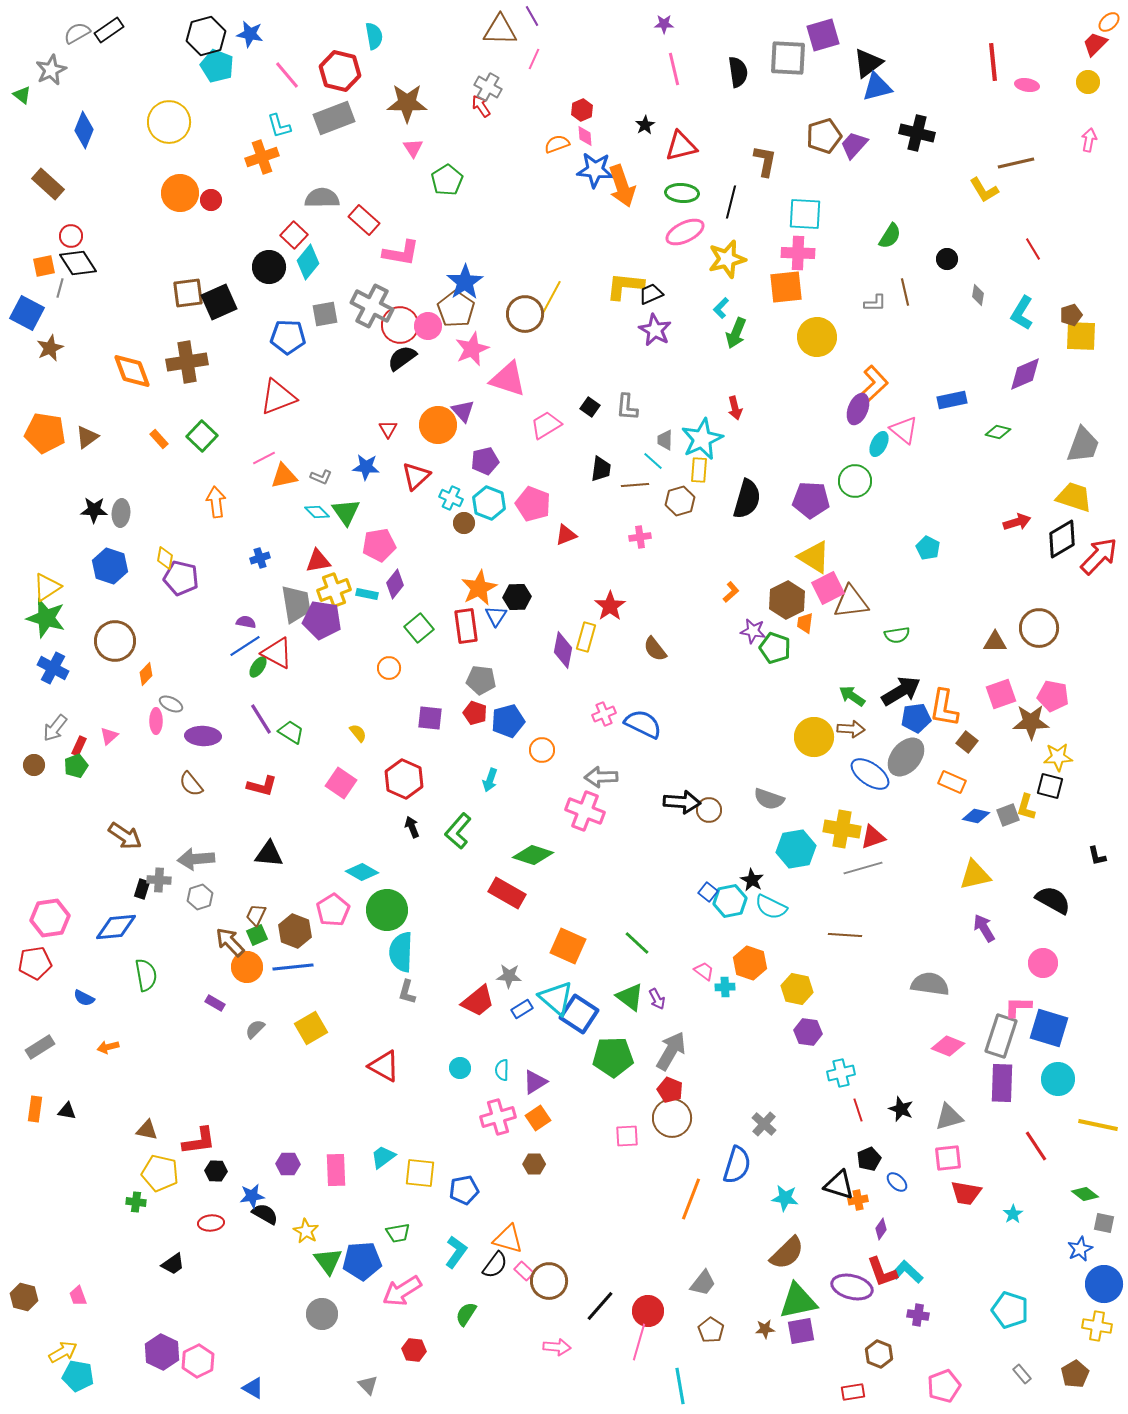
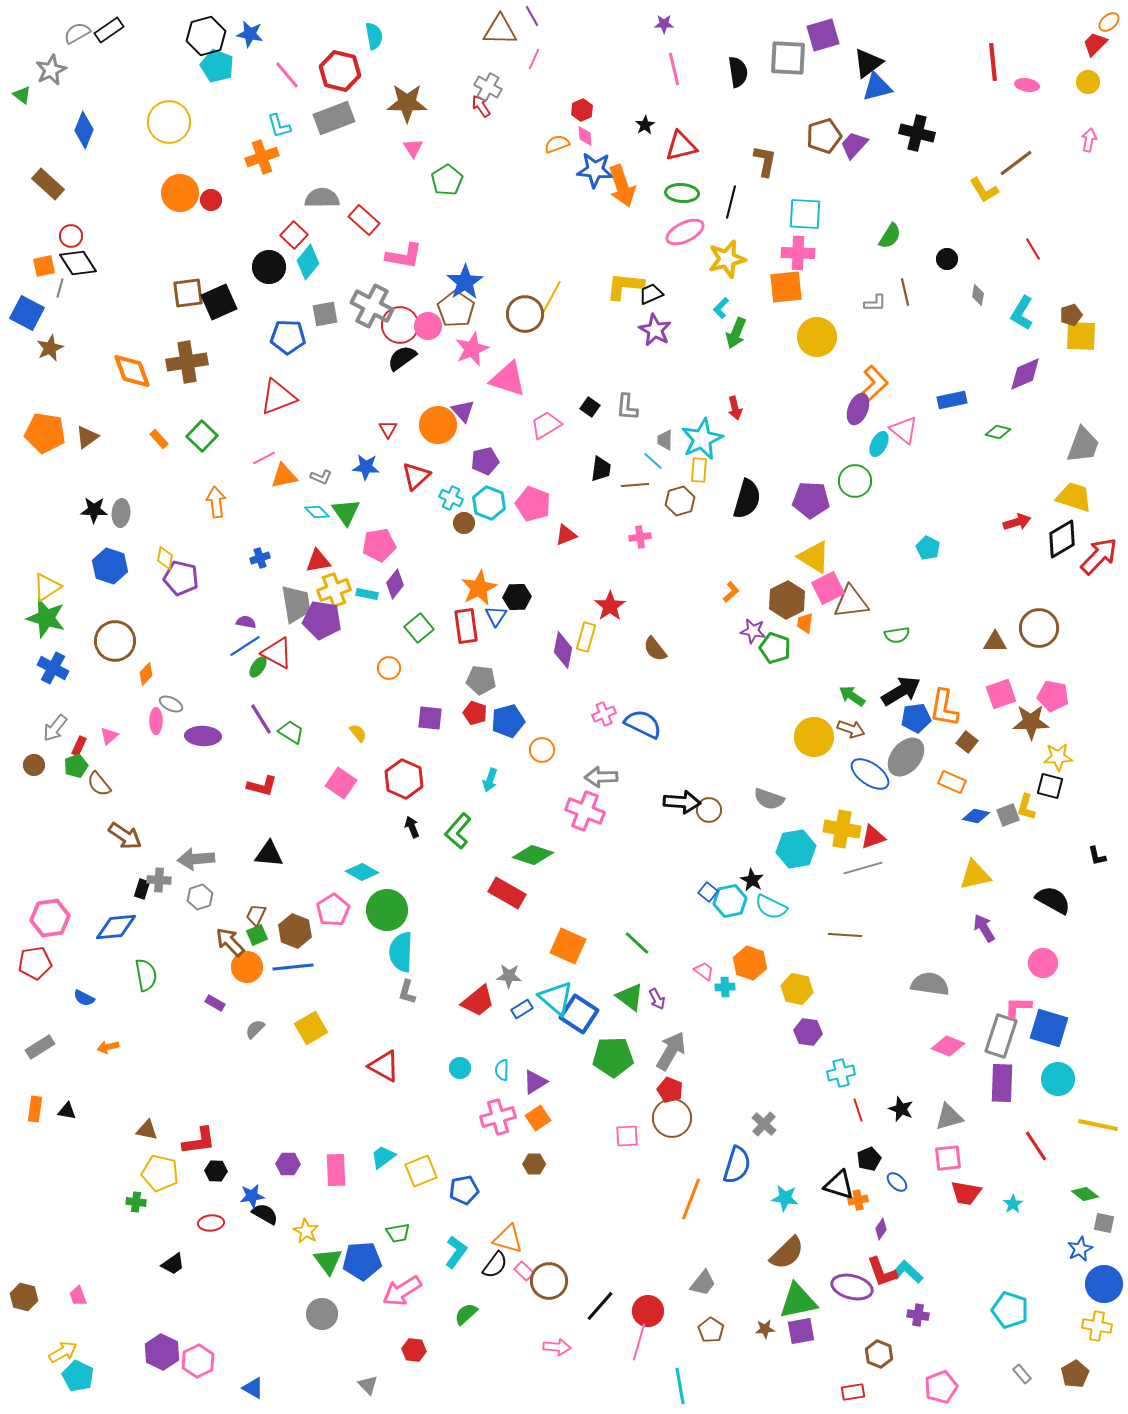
brown line at (1016, 163): rotated 24 degrees counterclockwise
pink L-shape at (401, 253): moved 3 px right, 3 px down
brown arrow at (851, 729): rotated 16 degrees clockwise
brown semicircle at (191, 784): moved 92 px left
yellow square at (420, 1173): moved 1 px right, 2 px up; rotated 28 degrees counterclockwise
cyan star at (1013, 1214): moved 10 px up
green semicircle at (466, 1314): rotated 15 degrees clockwise
cyan pentagon at (78, 1376): rotated 16 degrees clockwise
pink pentagon at (944, 1386): moved 3 px left, 1 px down
